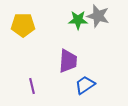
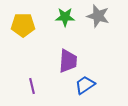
green star: moved 13 px left, 3 px up
